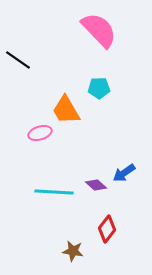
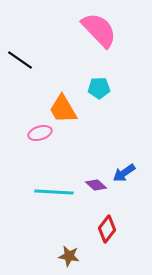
black line: moved 2 px right
orange trapezoid: moved 3 px left, 1 px up
brown star: moved 4 px left, 5 px down
